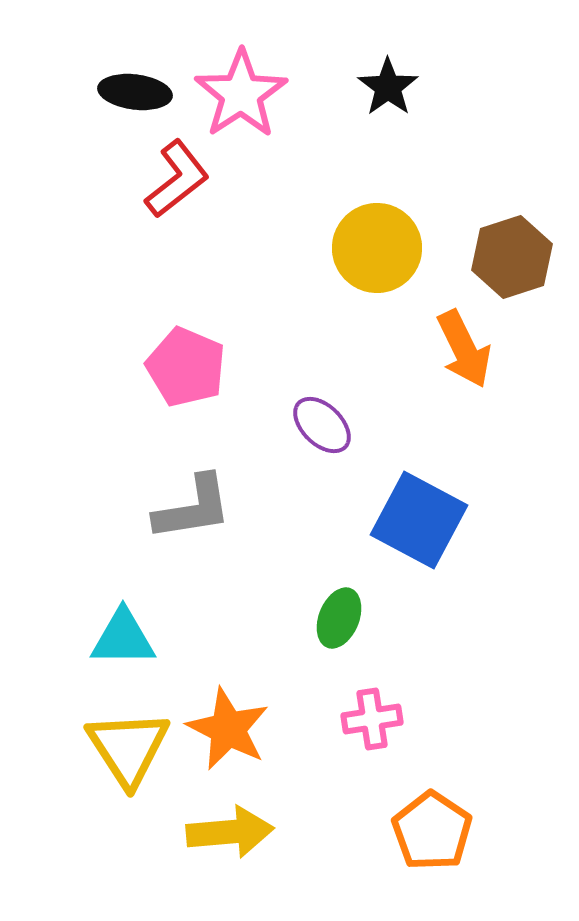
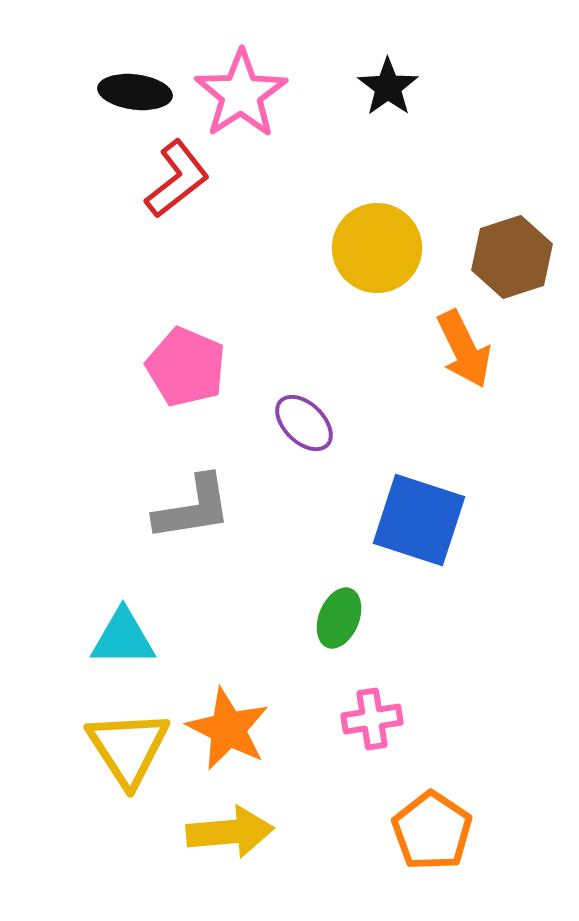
purple ellipse: moved 18 px left, 2 px up
blue square: rotated 10 degrees counterclockwise
